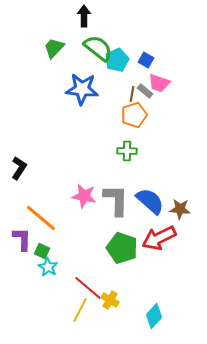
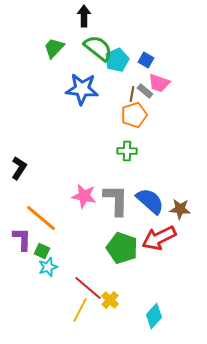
cyan star: rotated 24 degrees clockwise
yellow cross: rotated 12 degrees clockwise
